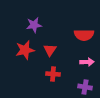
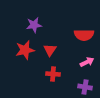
pink arrow: rotated 24 degrees counterclockwise
